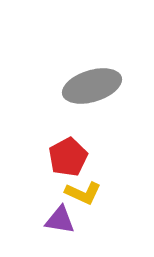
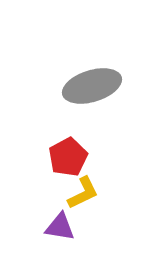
yellow L-shape: rotated 51 degrees counterclockwise
purple triangle: moved 7 px down
